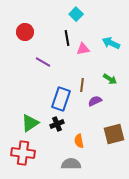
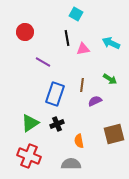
cyan square: rotated 16 degrees counterclockwise
blue rectangle: moved 6 px left, 5 px up
red cross: moved 6 px right, 3 px down; rotated 15 degrees clockwise
